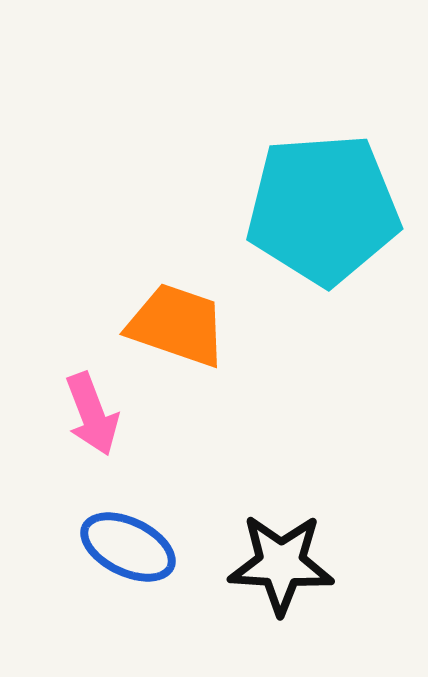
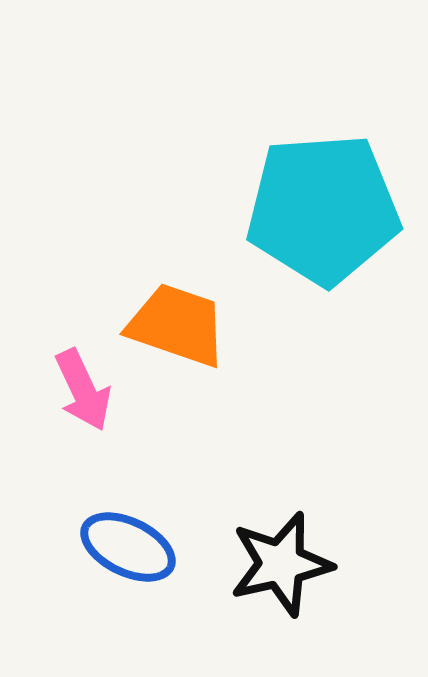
pink arrow: moved 9 px left, 24 px up; rotated 4 degrees counterclockwise
black star: rotated 16 degrees counterclockwise
